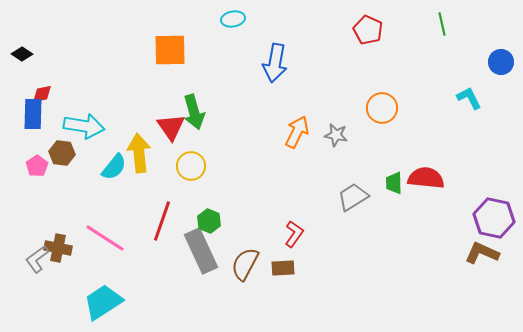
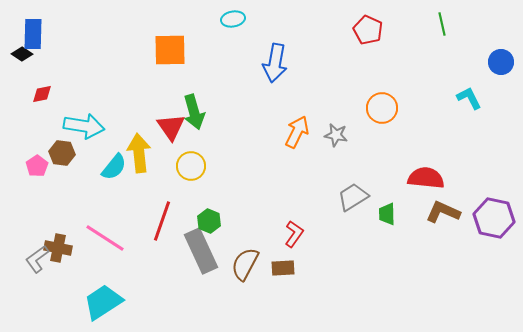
blue rectangle: moved 80 px up
green trapezoid: moved 7 px left, 31 px down
brown L-shape: moved 39 px left, 41 px up
